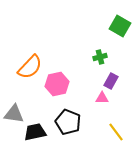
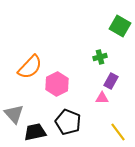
pink hexagon: rotated 15 degrees counterclockwise
gray triangle: rotated 40 degrees clockwise
yellow line: moved 2 px right
